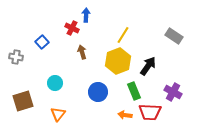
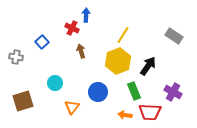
brown arrow: moved 1 px left, 1 px up
orange triangle: moved 14 px right, 7 px up
